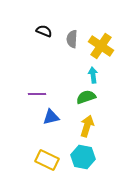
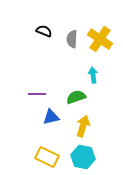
yellow cross: moved 1 px left, 7 px up
green semicircle: moved 10 px left
yellow arrow: moved 4 px left
yellow rectangle: moved 3 px up
